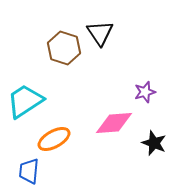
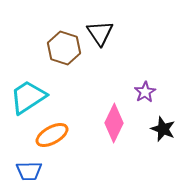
purple star: rotated 15 degrees counterclockwise
cyan trapezoid: moved 3 px right, 4 px up
pink diamond: rotated 60 degrees counterclockwise
orange ellipse: moved 2 px left, 4 px up
black star: moved 9 px right, 14 px up
blue trapezoid: rotated 96 degrees counterclockwise
